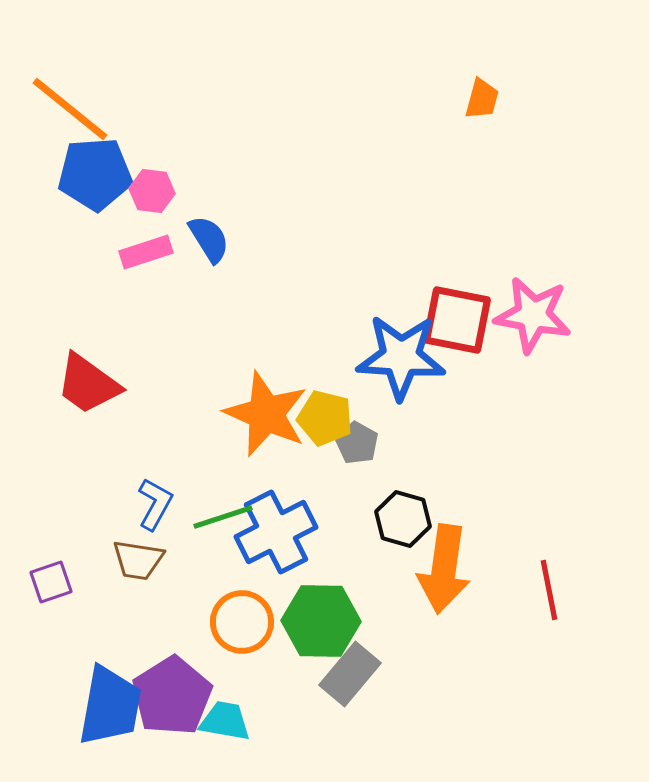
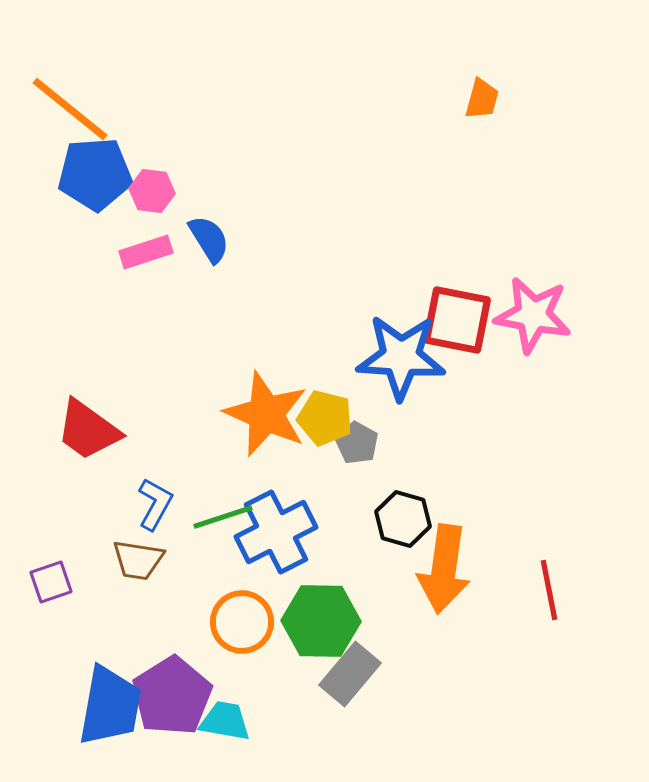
red trapezoid: moved 46 px down
